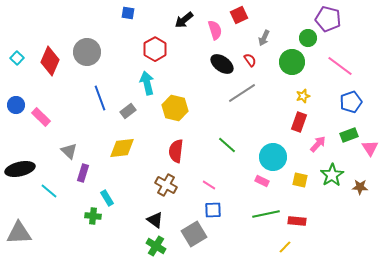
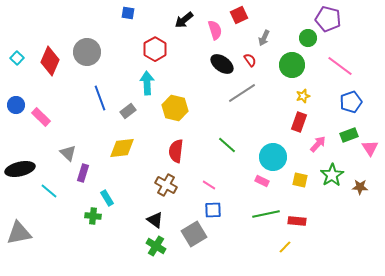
green circle at (292, 62): moved 3 px down
cyan arrow at (147, 83): rotated 10 degrees clockwise
gray triangle at (69, 151): moved 1 px left, 2 px down
gray triangle at (19, 233): rotated 8 degrees counterclockwise
